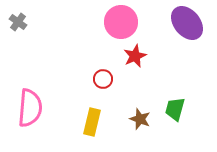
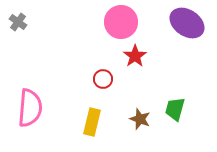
purple ellipse: rotated 16 degrees counterclockwise
red star: rotated 10 degrees counterclockwise
